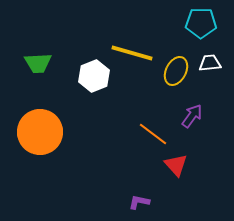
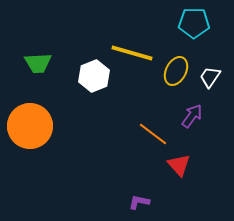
cyan pentagon: moved 7 px left
white trapezoid: moved 14 px down; rotated 50 degrees counterclockwise
orange circle: moved 10 px left, 6 px up
red triangle: moved 3 px right
